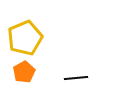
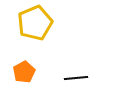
yellow pentagon: moved 10 px right, 15 px up
